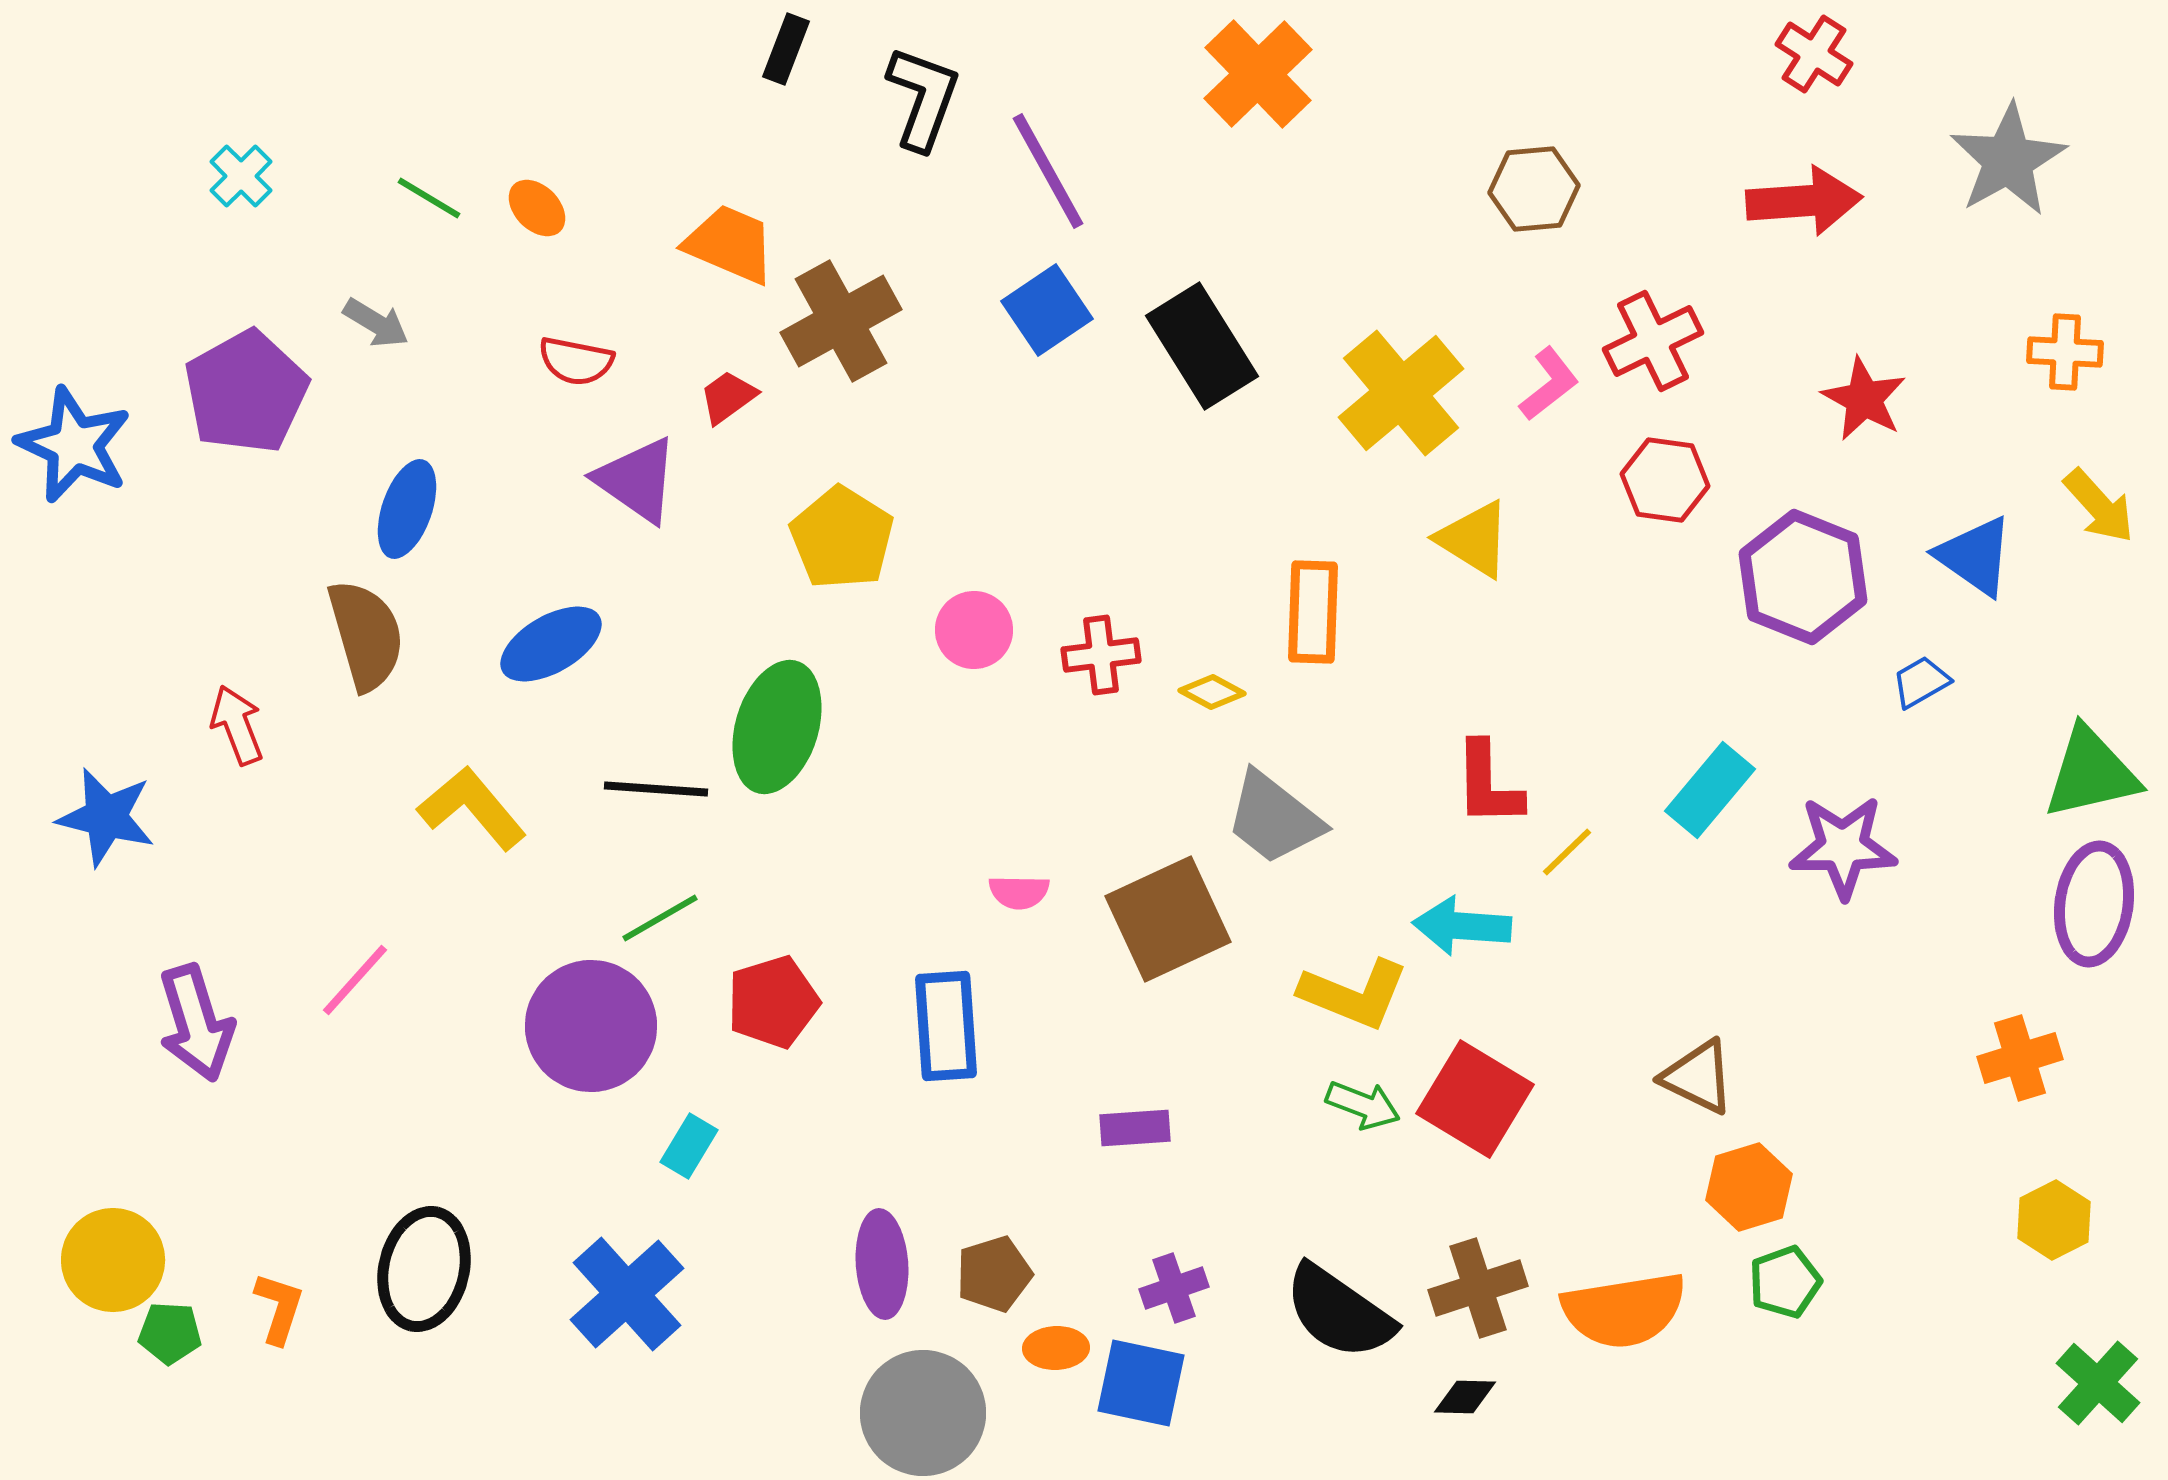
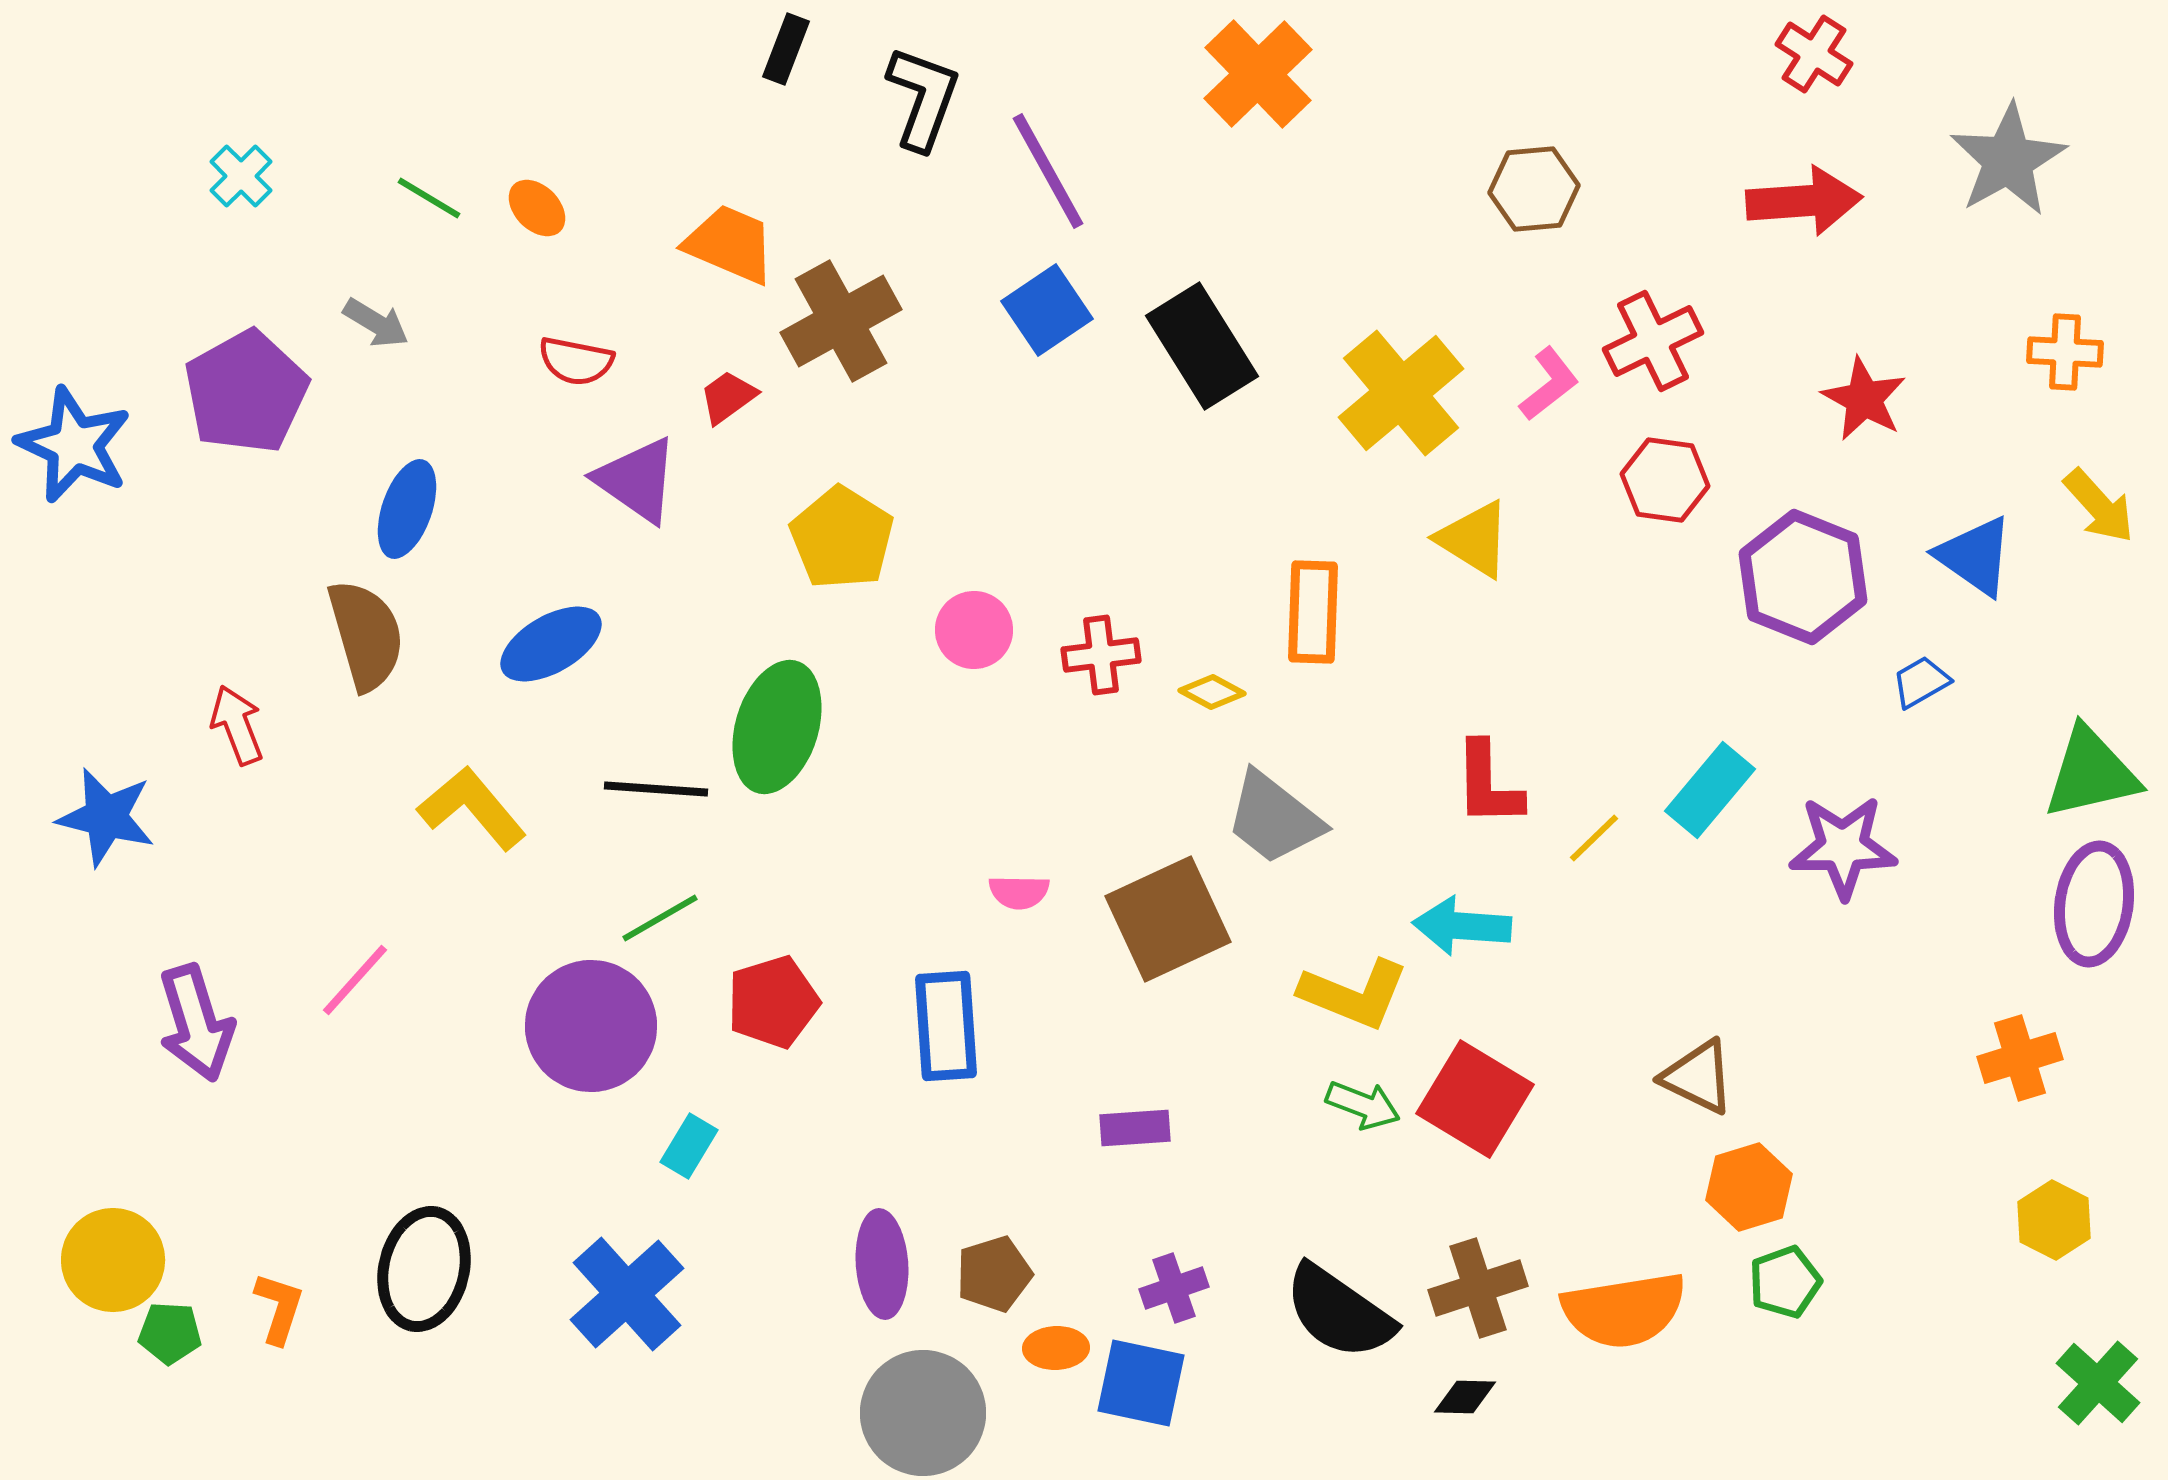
yellow line at (1567, 852): moved 27 px right, 14 px up
yellow hexagon at (2054, 1220): rotated 6 degrees counterclockwise
